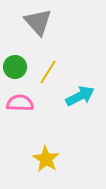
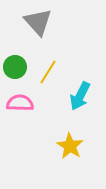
cyan arrow: rotated 144 degrees clockwise
yellow star: moved 24 px right, 13 px up
